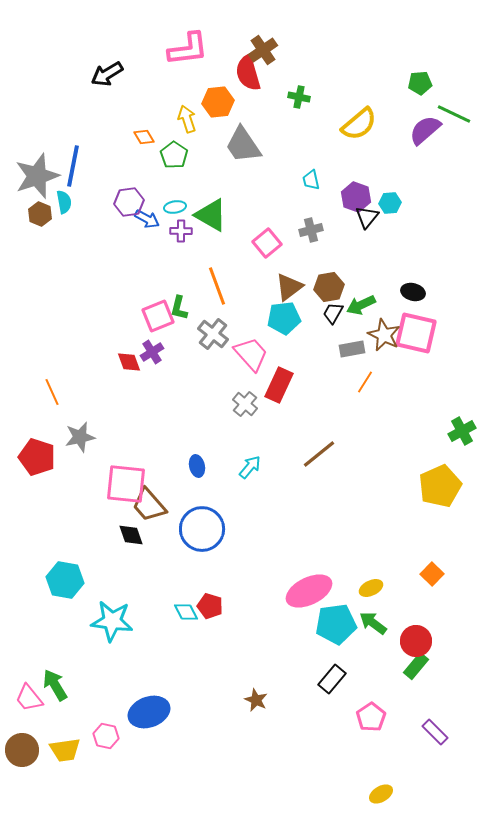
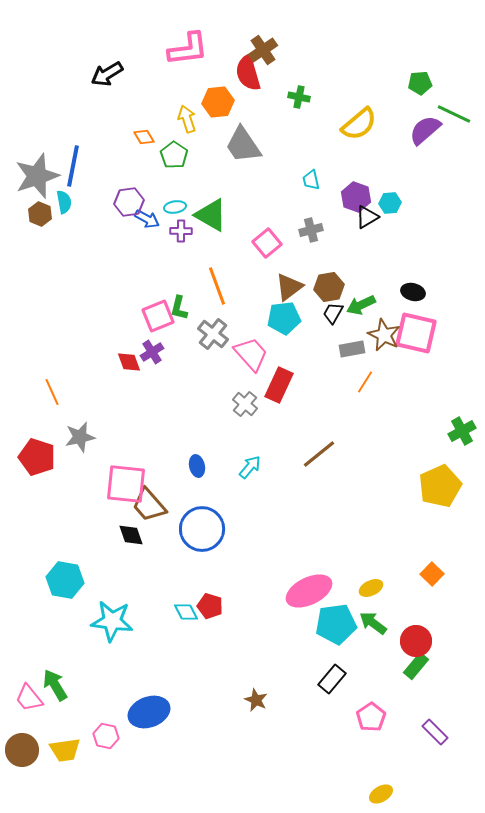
black triangle at (367, 217): rotated 20 degrees clockwise
